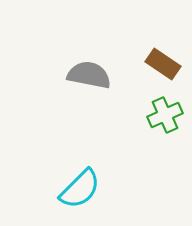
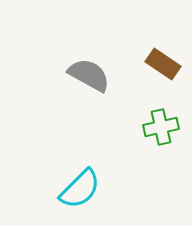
gray semicircle: rotated 18 degrees clockwise
green cross: moved 4 px left, 12 px down; rotated 12 degrees clockwise
